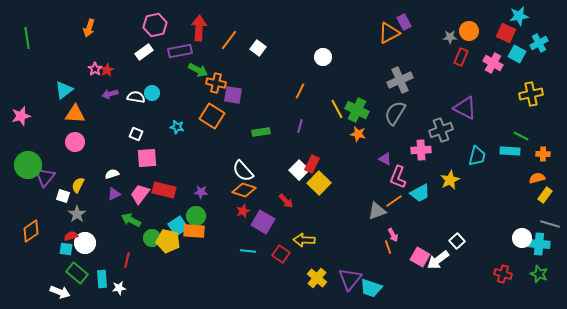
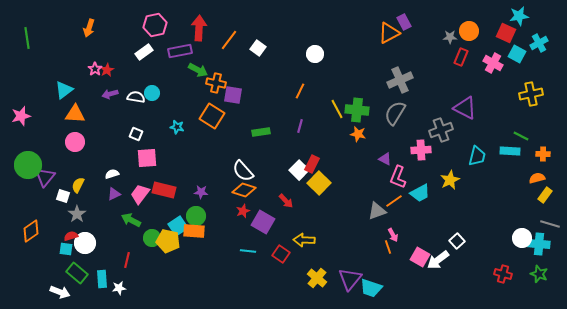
white circle at (323, 57): moved 8 px left, 3 px up
green cross at (357, 110): rotated 20 degrees counterclockwise
